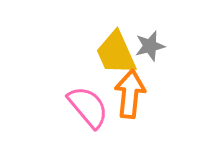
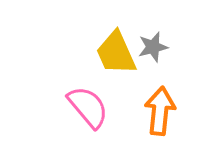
gray star: moved 3 px right, 1 px down
orange arrow: moved 30 px right, 17 px down
